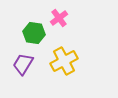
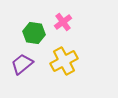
pink cross: moved 4 px right, 4 px down
purple trapezoid: moved 1 px left; rotated 20 degrees clockwise
